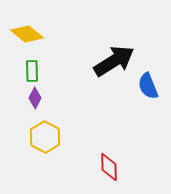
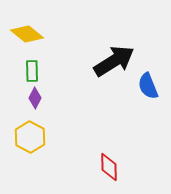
yellow hexagon: moved 15 px left
